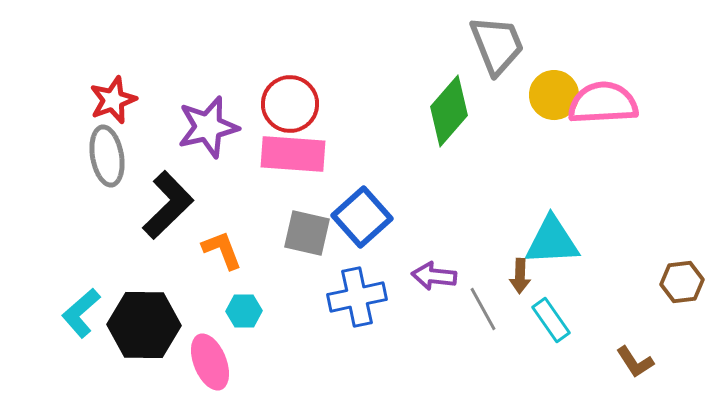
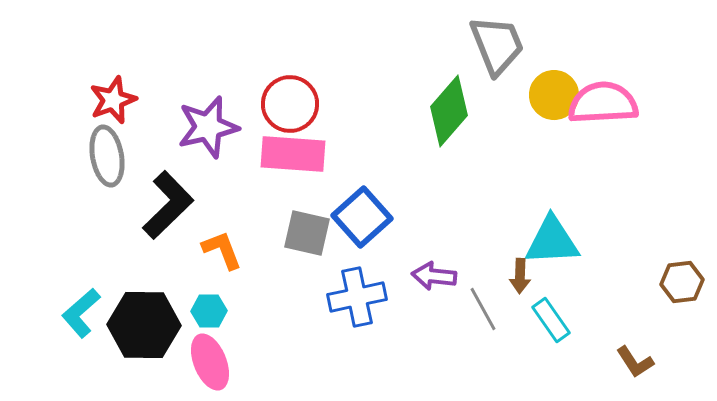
cyan hexagon: moved 35 px left
